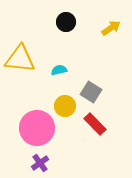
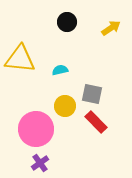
black circle: moved 1 px right
cyan semicircle: moved 1 px right
gray square: moved 1 px right, 2 px down; rotated 20 degrees counterclockwise
red rectangle: moved 1 px right, 2 px up
pink circle: moved 1 px left, 1 px down
